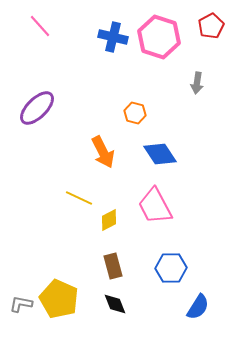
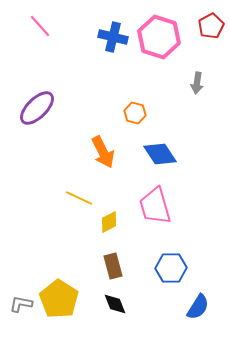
pink trapezoid: rotated 12 degrees clockwise
yellow diamond: moved 2 px down
yellow pentagon: rotated 9 degrees clockwise
